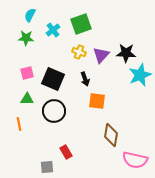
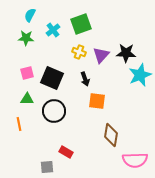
black square: moved 1 px left, 1 px up
red rectangle: rotated 32 degrees counterclockwise
pink semicircle: rotated 15 degrees counterclockwise
